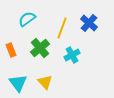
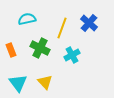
cyan semicircle: rotated 24 degrees clockwise
green cross: rotated 24 degrees counterclockwise
